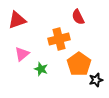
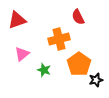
green star: moved 3 px right, 1 px down
